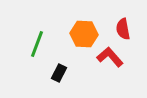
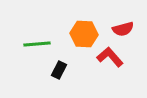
red semicircle: rotated 95 degrees counterclockwise
green line: rotated 64 degrees clockwise
black rectangle: moved 3 px up
